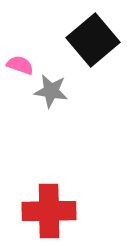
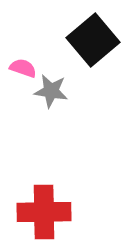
pink semicircle: moved 3 px right, 3 px down
red cross: moved 5 px left, 1 px down
